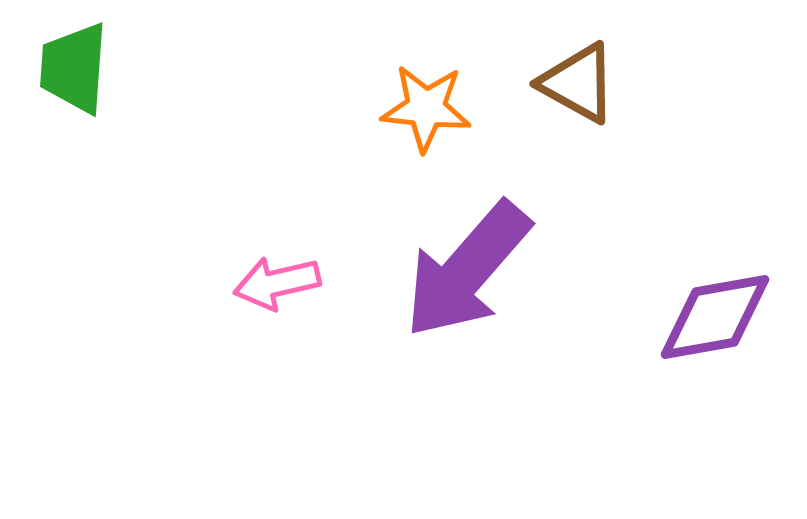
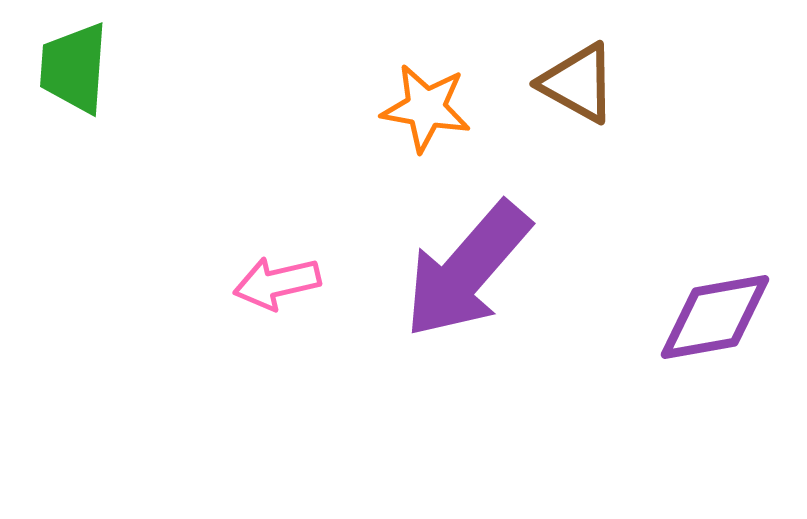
orange star: rotated 4 degrees clockwise
